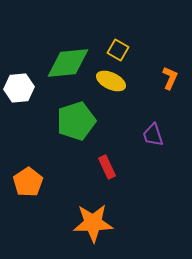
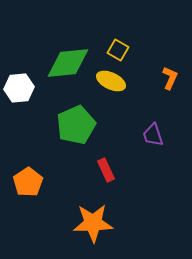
green pentagon: moved 4 px down; rotated 6 degrees counterclockwise
red rectangle: moved 1 px left, 3 px down
